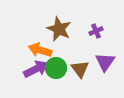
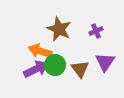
orange arrow: moved 1 px down
green circle: moved 1 px left, 3 px up
